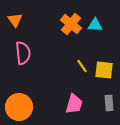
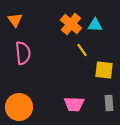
yellow line: moved 16 px up
pink trapezoid: rotated 75 degrees clockwise
